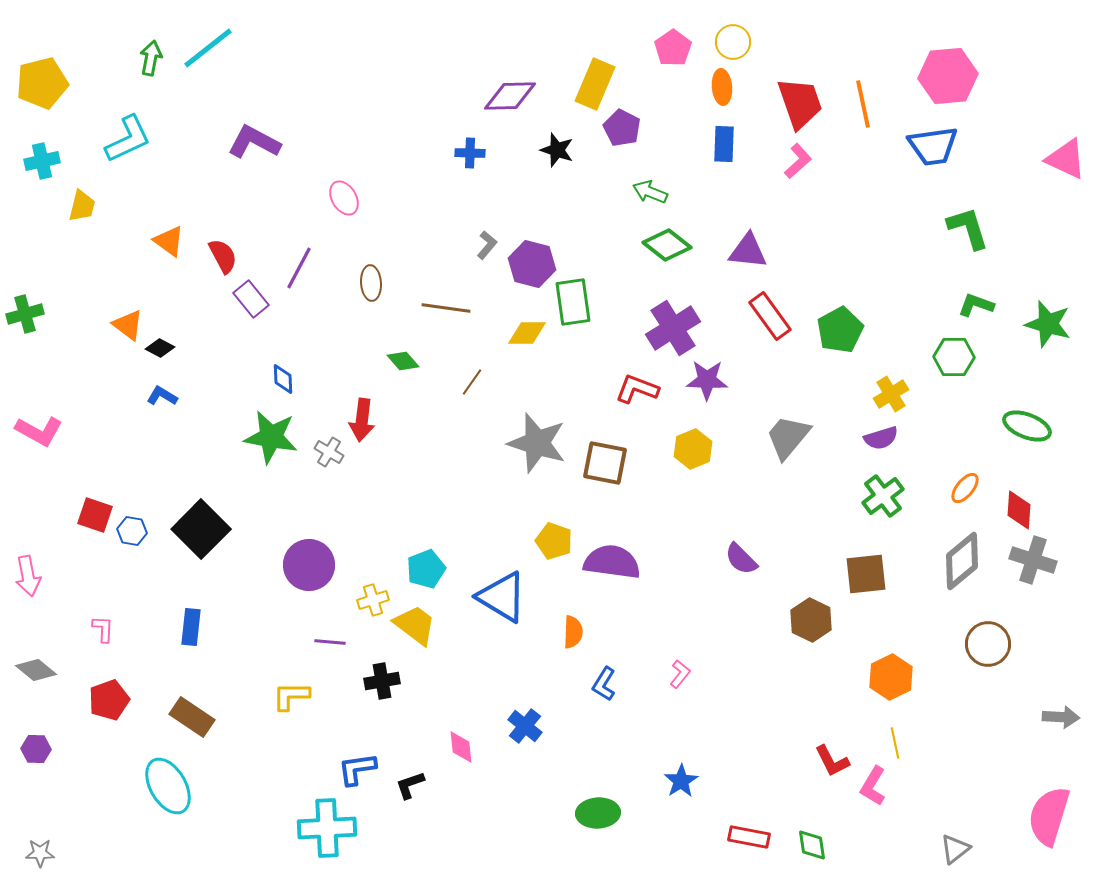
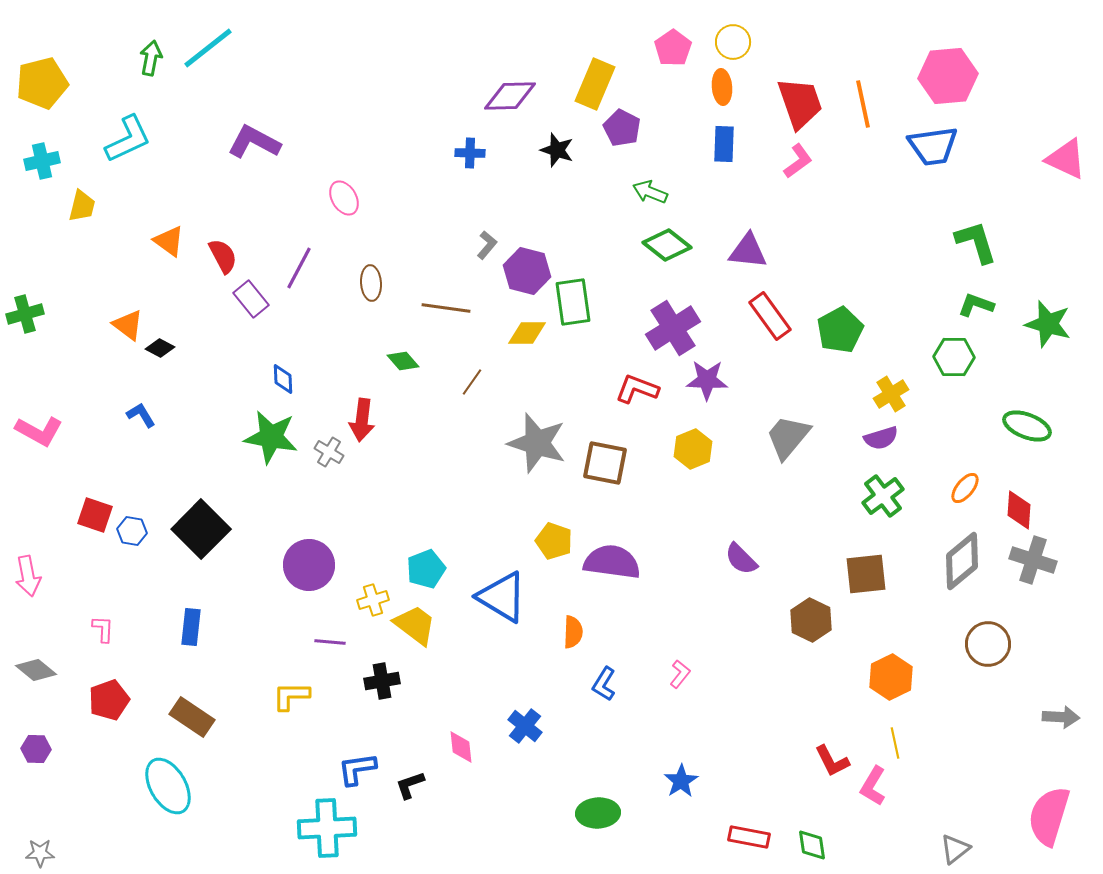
pink L-shape at (798, 161): rotated 6 degrees clockwise
green L-shape at (968, 228): moved 8 px right, 14 px down
purple hexagon at (532, 264): moved 5 px left, 7 px down
blue L-shape at (162, 396): moved 21 px left, 19 px down; rotated 28 degrees clockwise
